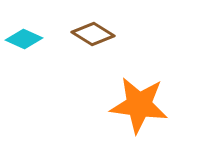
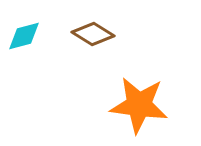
cyan diamond: moved 3 px up; rotated 39 degrees counterclockwise
